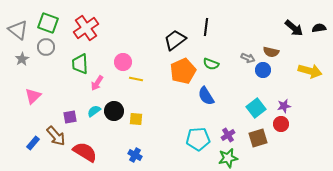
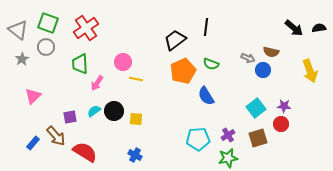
yellow arrow: rotated 55 degrees clockwise
purple star: rotated 16 degrees clockwise
